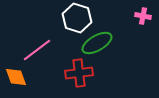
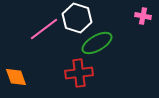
pink line: moved 7 px right, 21 px up
